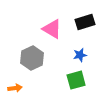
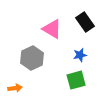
black rectangle: rotated 72 degrees clockwise
